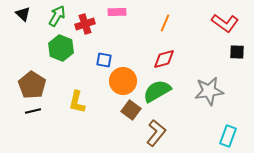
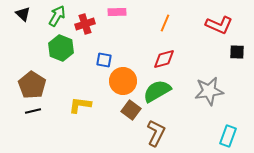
red L-shape: moved 6 px left, 2 px down; rotated 12 degrees counterclockwise
yellow L-shape: moved 3 px right, 3 px down; rotated 85 degrees clockwise
brown L-shape: rotated 12 degrees counterclockwise
